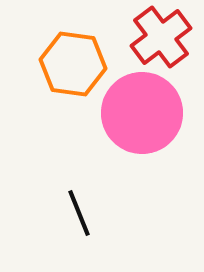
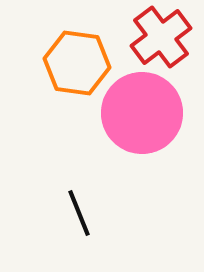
orange hexagon: moved 4 px right, 1 px up
